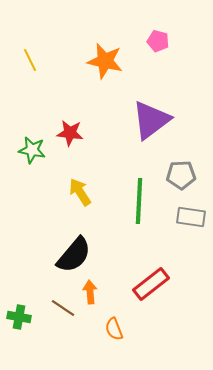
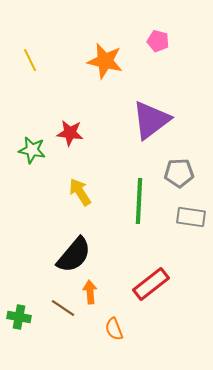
gray pentagon: moved 2 px left, 2 px up
